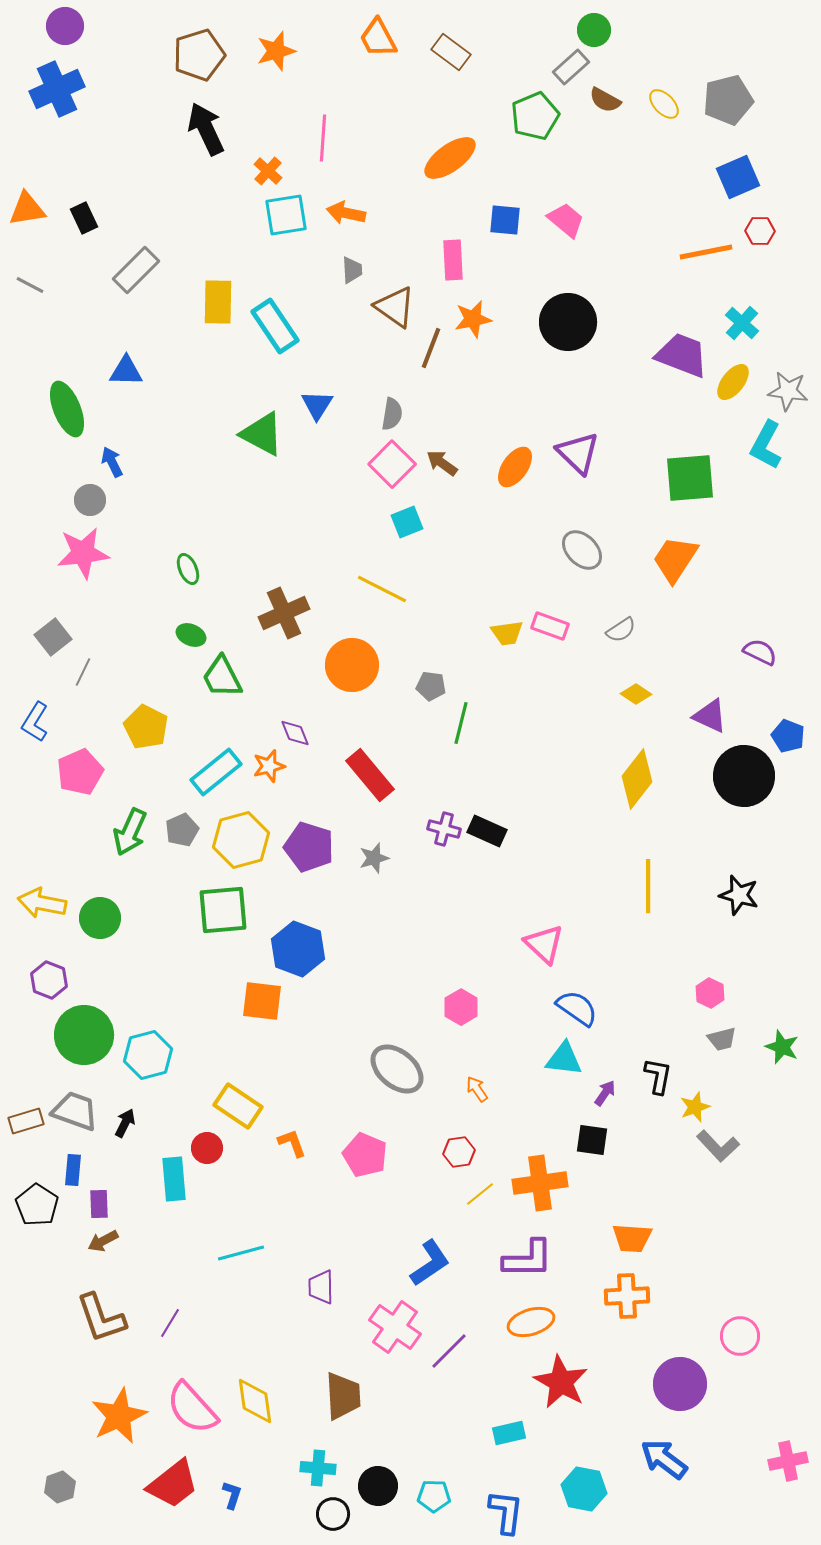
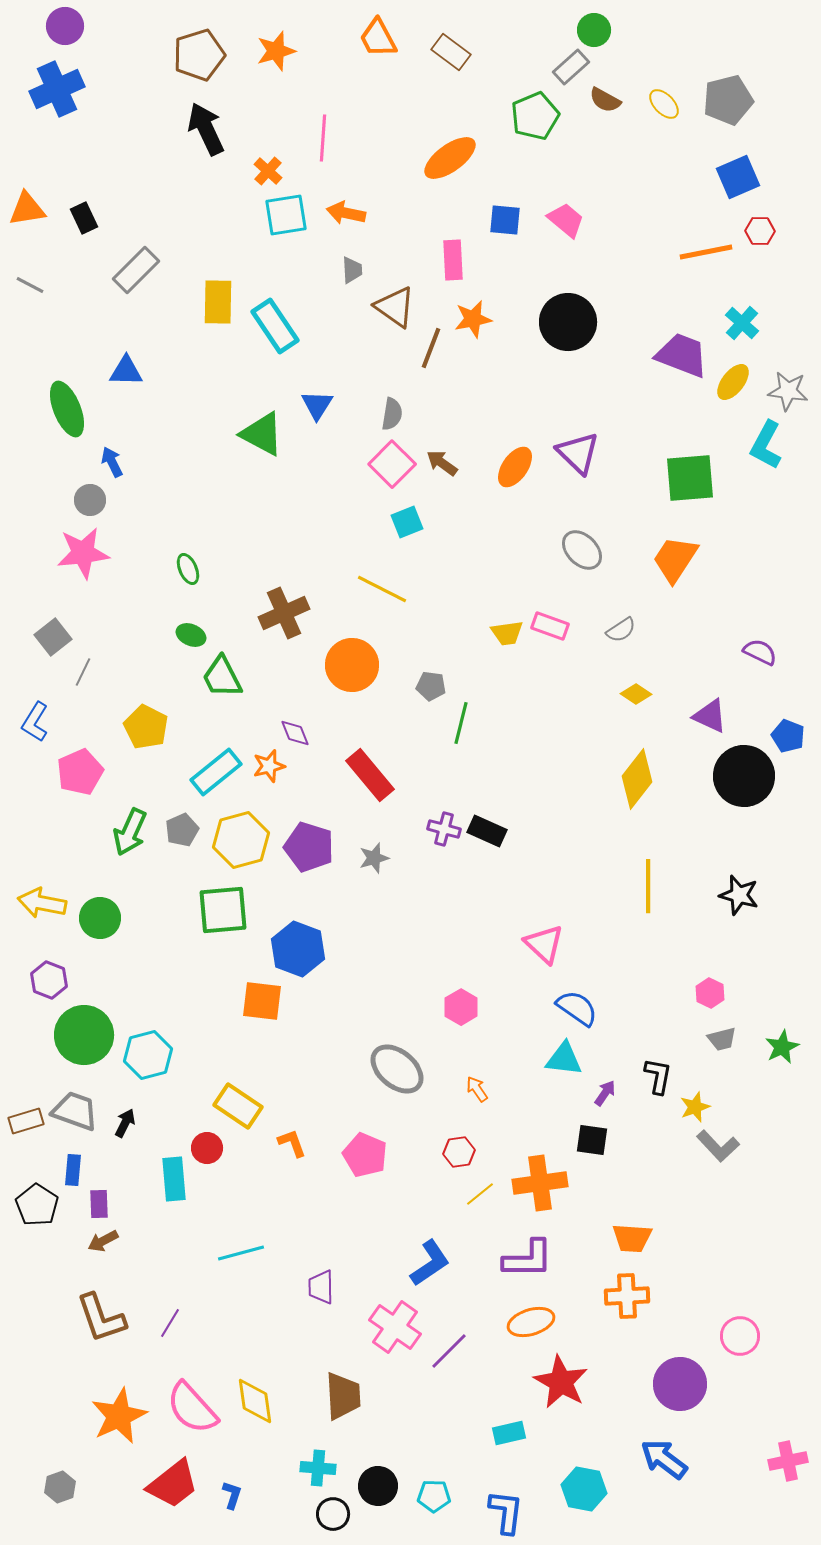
green star at (782, 1047): rotated 24 degrees clockwise
